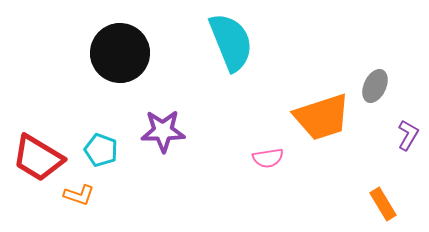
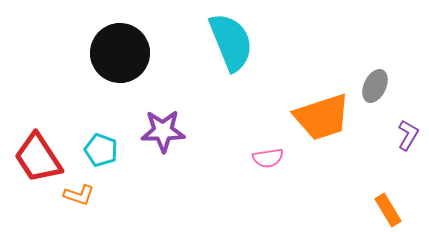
red trapezoid: rotated 26 degrees clockwise
orange rectangle: moved 5 px right, 6 px down
